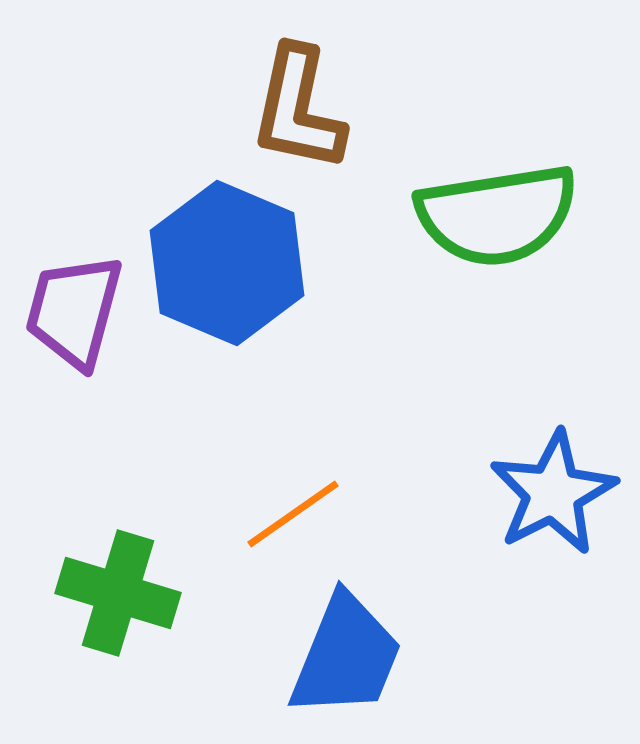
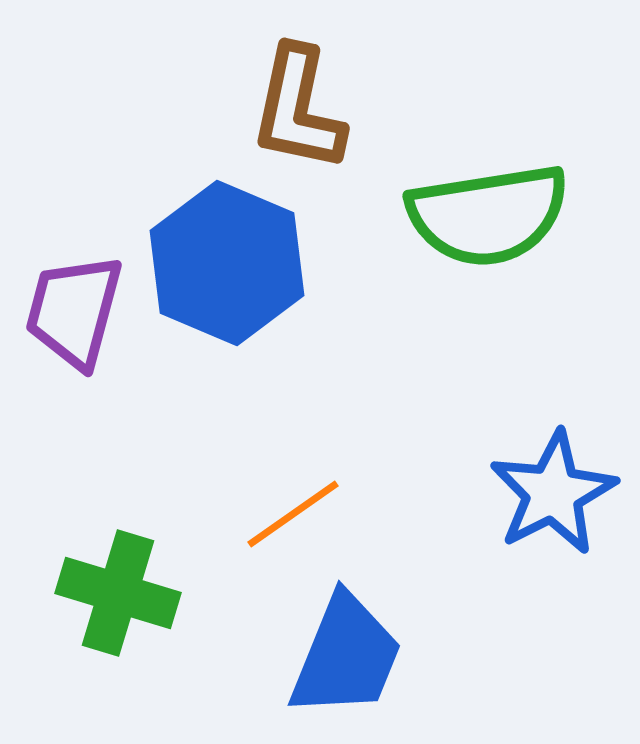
green semicircle: moved 9 px left
